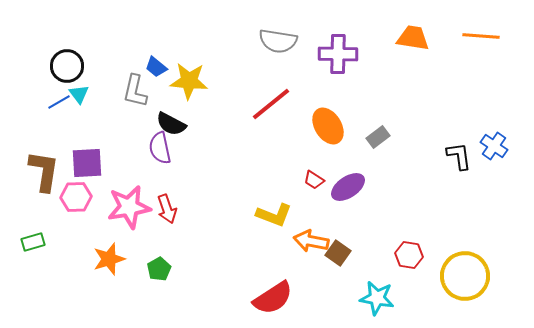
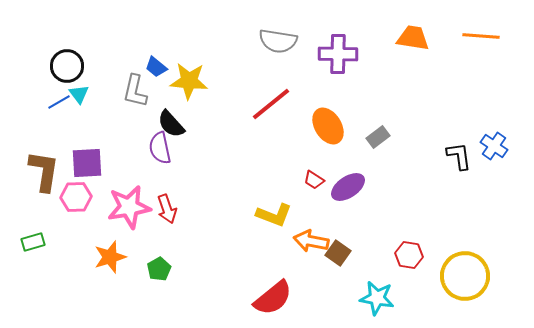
black semicircle: rotated 20 degrees clockwise
orange star: moved 1 px right, 2 px up
red semicircle: rotated 6 degrees counterclockwise
